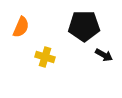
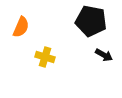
black pentagon: moved 7 px right, 5 px up; rotated 12 degrees clockwise
